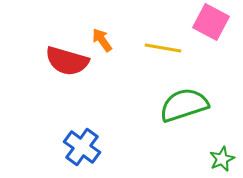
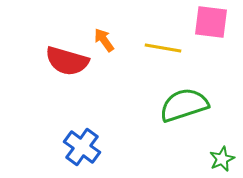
pink square: rotated 21 degrees counterclockwise
orange arrow: moved 2 px right
